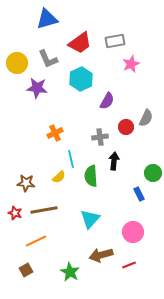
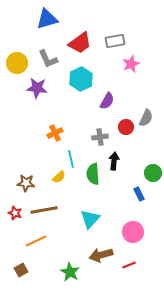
green semicircle: moved 2 px right, 2 px up
brown square: moved 5 px left
